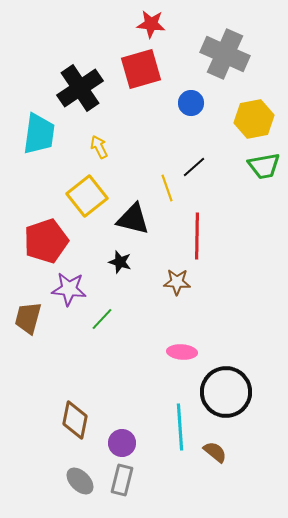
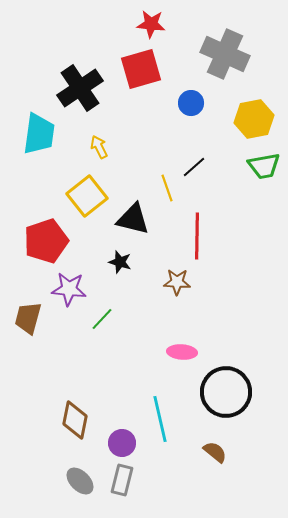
cyan line: moved 20 px left, 8 px up; rotated 9 degrees counterclockwise
